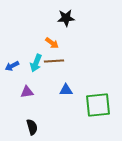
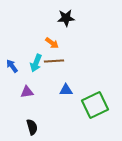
blue arrow: rotated 80 degrees clockwise
green square: moved 3 px left; rotated 20 degrees counterclockwise
